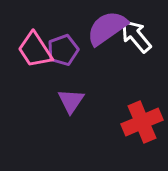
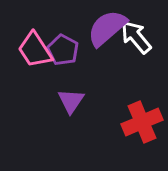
purple semicircle: rotated 6 degrees counterclockwise
white arrow: moved 1 px down
purple pentagon: rotated 24 degrees counterclockwise
